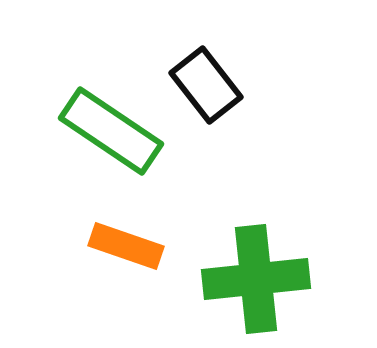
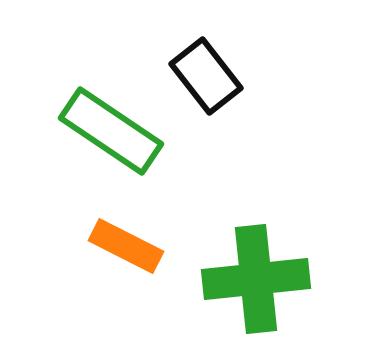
black rectangle: moved 9 px up
orange rectangle: rotated 8 degrees clockwise
